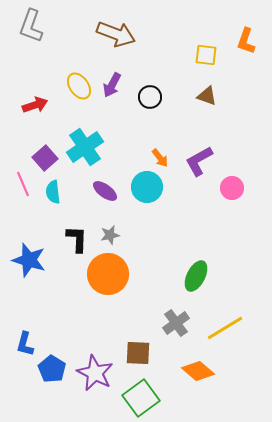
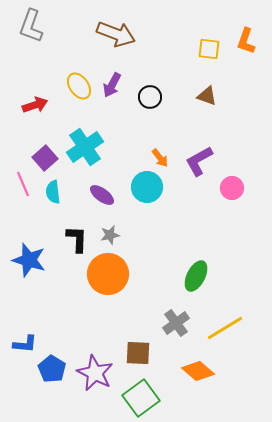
yellow square: moved 3 px right, 6 px up
purple ellipse: moved 3 px left, 4 px down
blue L-shape: rotated 100 degrees counterclockwise
